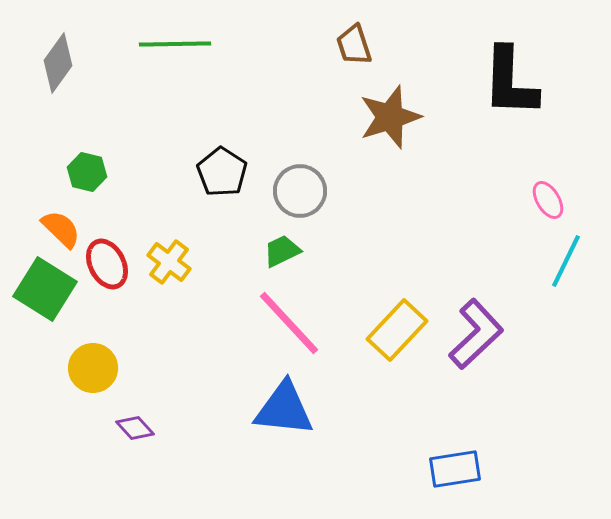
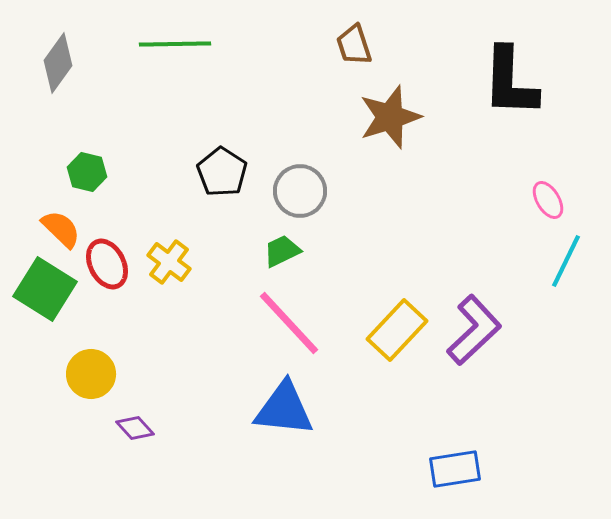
purple L-shape: moved 2 px left, 4 px up
yellow circle: moved 2 px left, 6 px down
